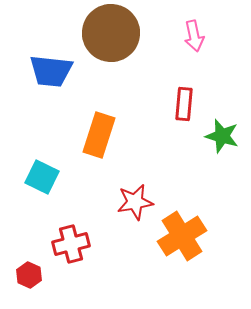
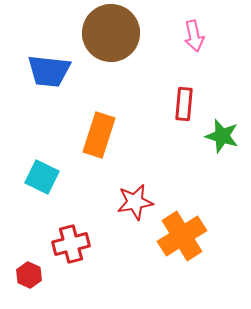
blue trapezoid: moved 2 px left
